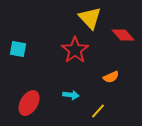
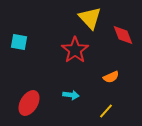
red diamond: rotated 20 degrees clockwise
cyan square: moved 1 px right, 7 px up
yellow line: moved 8 px right
